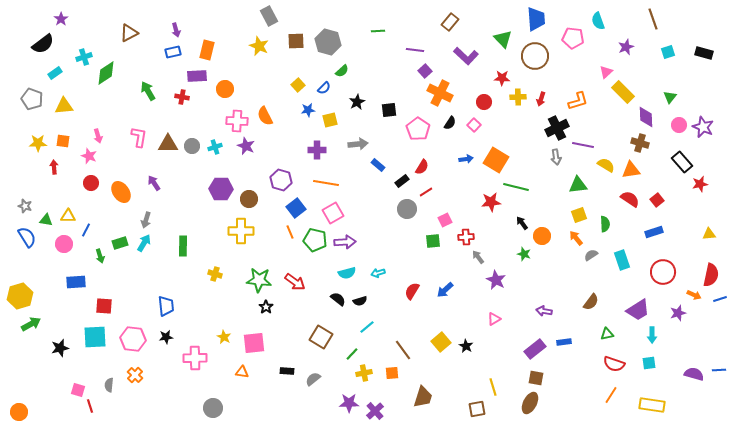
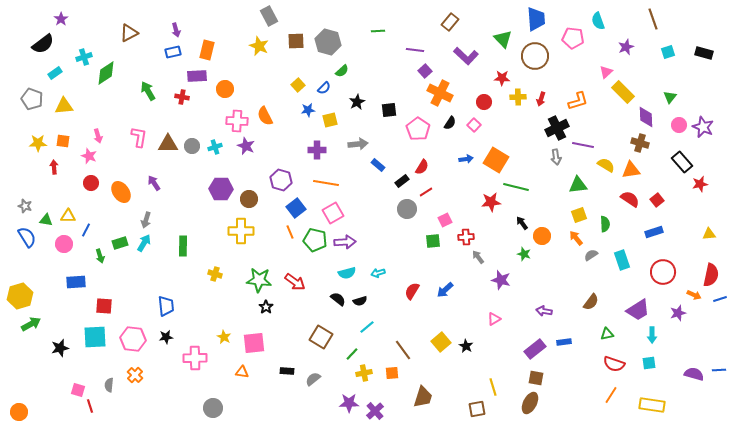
purple star at (496, 280): moved 5 px right; rotated 12 degrees counterclockwise
